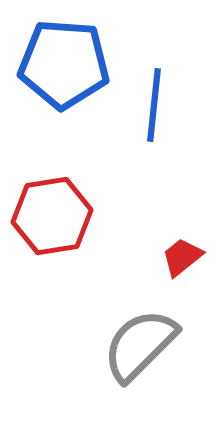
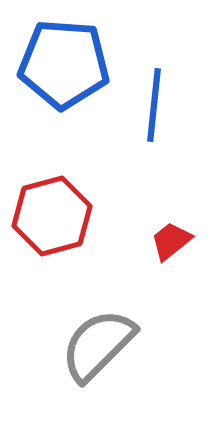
red hexagon: rotated 6 degrees counterclockwise
red trapezoid: moved 11 px left, 16 px up
gray semicircle: moved 42 px left
